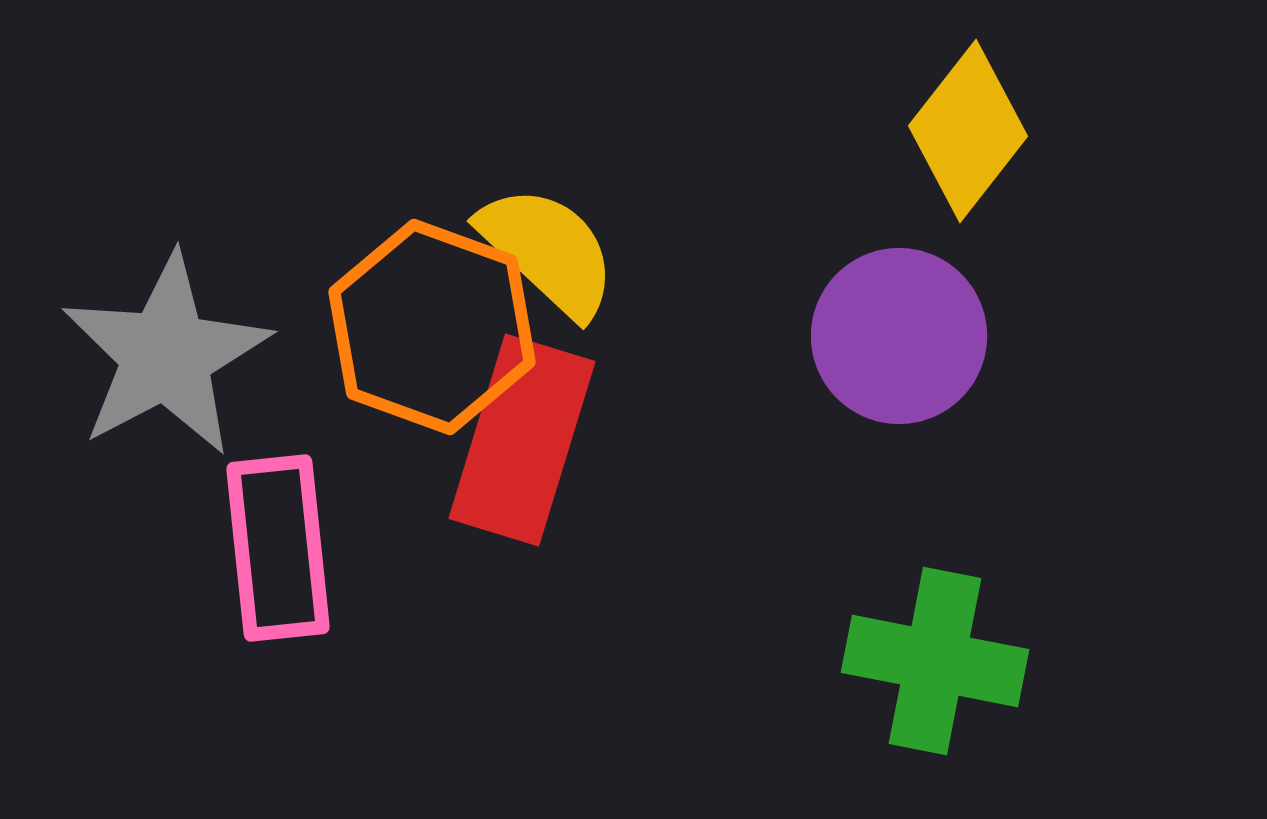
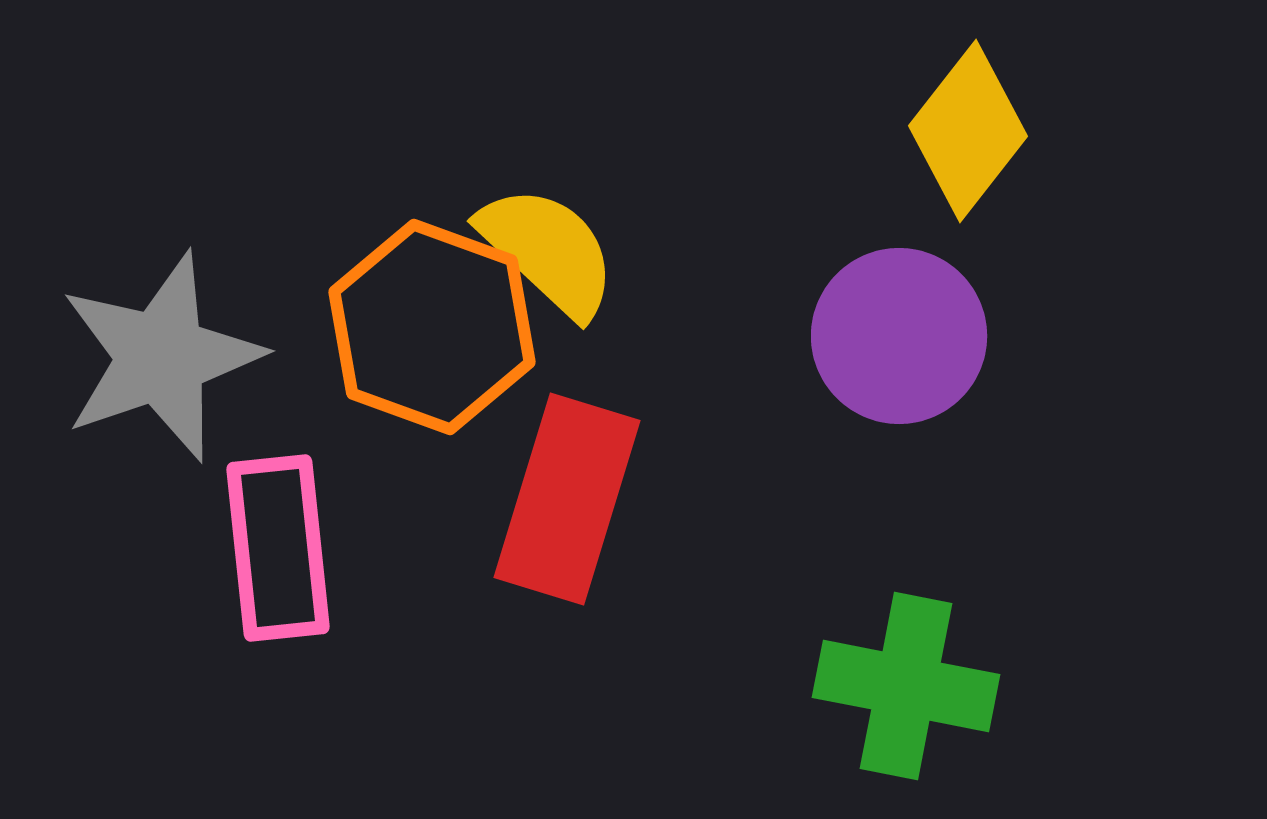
gray star: moved 5 px left, 2 px down; rotated 9 degrees clockwise
red rectangle: moved 45 px right, 59 px down
green cross: moved 29 px left, 25 px down
